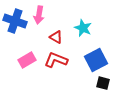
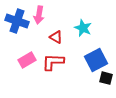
blue cross: moved 2 px right
red L-shape: moved 3 px left, 2 px down; rotated 20 degrees counterclockwise
black square: moved 3 px right, 5 px up
